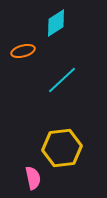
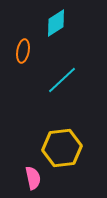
orange ellipse: rotated 65 degrees counterclockwise
